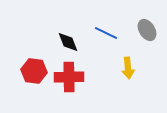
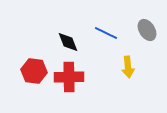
yellow arrow: moved 1 px up
